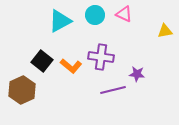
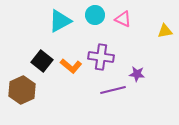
pink triangle: moved 1 px left, 5 px down
